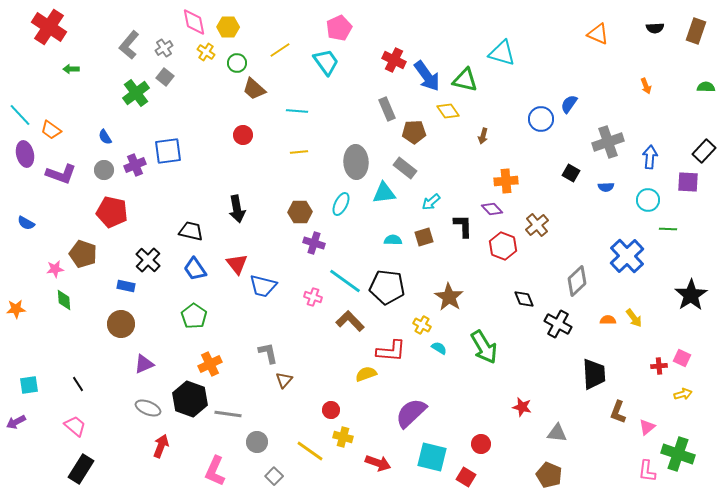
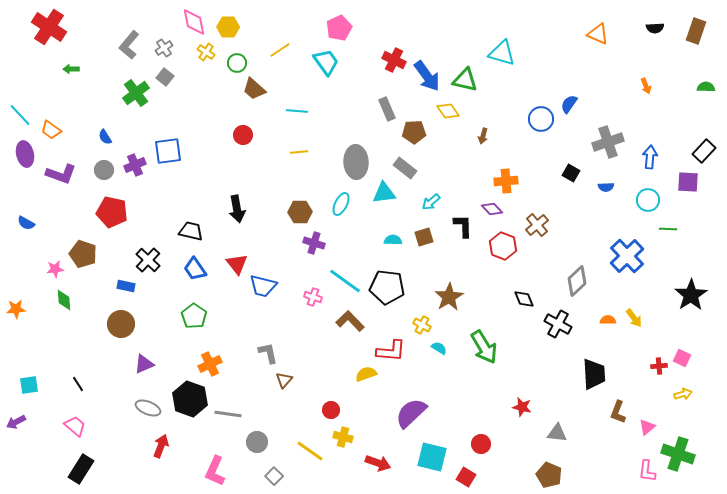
brown star at (449, 297): rotated 8 degrees clockwise
